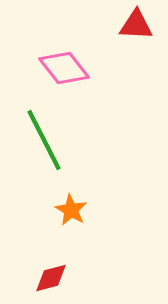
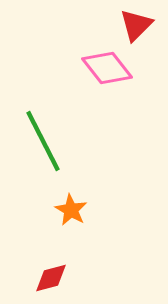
red triangle: rotated 48 degrees counterclockwise
pink diamond: moved 43 px right
green line: moved 1 px left, 1 px down
